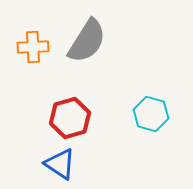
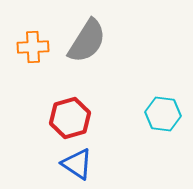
cyan hexagon: moved 12 px right; rotated 8 degrees counterclockwise
blue triangle: moved 17 px right
